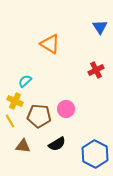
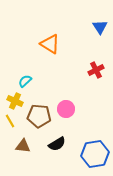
blue hexagon: rotated 24 degrees clockwise
